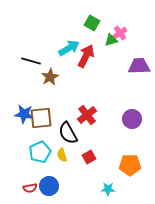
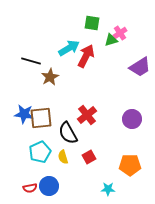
green square: rotated 21 degrees counterclockwise
purple trapezoid: moved 1 px right, 1 px down; rotated 150 degrees clockwise
yellow semicircle: moved 1 px right, 2 px down
